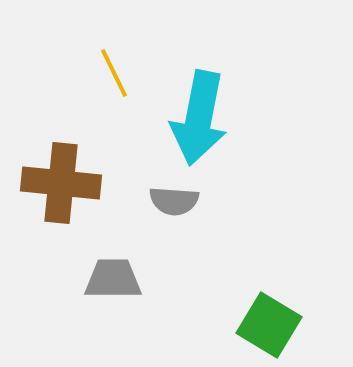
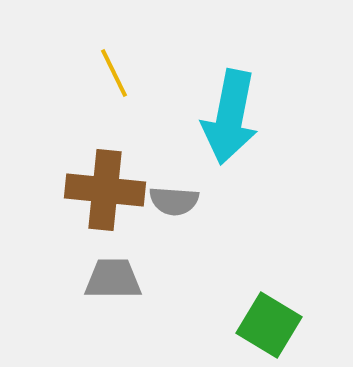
cyan arrow: moved 31 px right, 1 px up
brown cross: moved 44 px right, 7 px down
